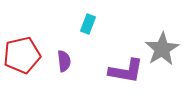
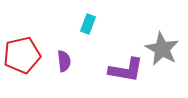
gray star: rotated 12 degrees counterclockwise
purple L-shape: moved 1 px up
